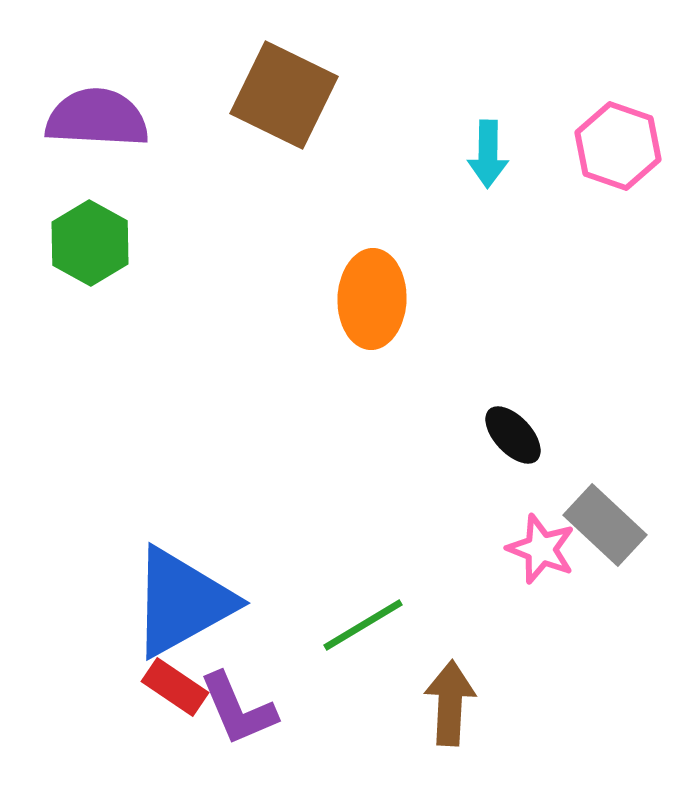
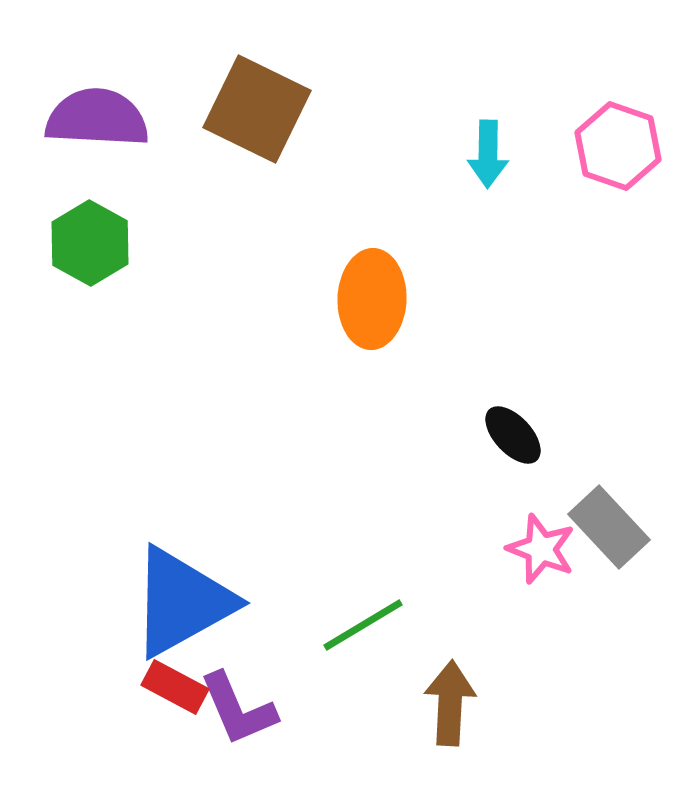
brown square: moved 27 px left, 14 px down
gray rectangle: moved 4 px right, 2 px down; rotated 4 degrees clockwise
red rectangle: rotated 6 degrees counterclockwise
